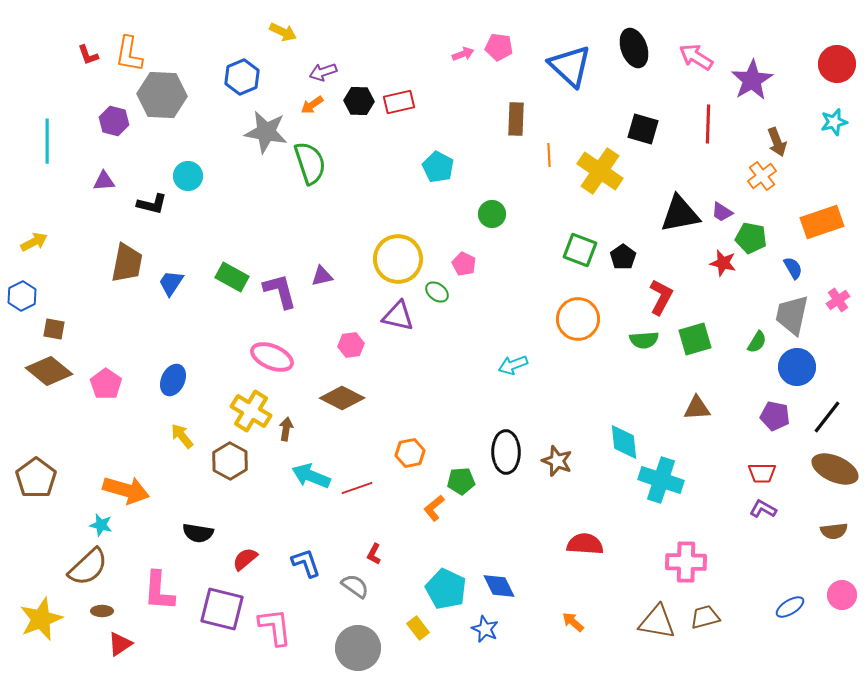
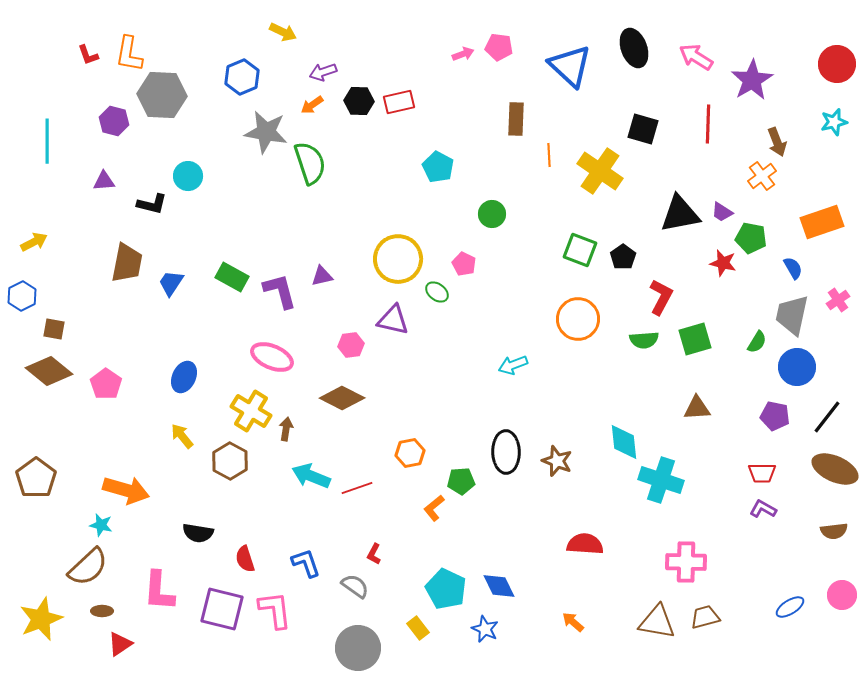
purple triangle at (398, 316): moved 5 px left, 4 px down
blue ellipse at (173, 380): moved 11 px right, 3 px up
red semicircle at (245, 559): rotated 68 degrees counterclockwise
pink L-shape at (275, 627): moved 17 px up
